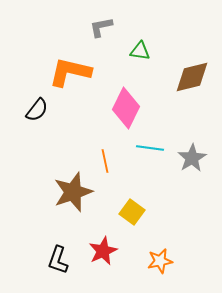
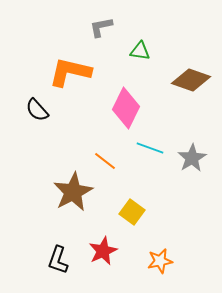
brown diamond: moved 1 px left, 3 px down; rotated 33 degrees clockwise
black semicircle: rotated 100 degrees clockwise
cyan line: rotated 12 degrees clockwise
orange line: rotated 40 degrees counterclockwise
brown star: rotated 9 degrees counterclockwise
